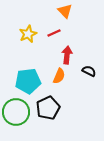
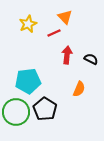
orange triangle: moved 6 px down
yellow star: moved 10 px up
black semicircle: moved 2 px right, 12 px up
orange semicircle: moved 20 px right, 13 px down
black pentagon: moved 3 px left, 1 px down; rotated 15 degrees counterclockwise
